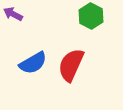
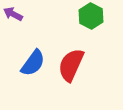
blue semicircle: rotated 24 degrees counterclockwise
